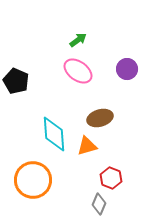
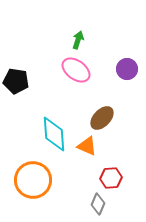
green arrow: rotated 36 degrees counterclockwise
pink ellipse: moved 2 px left, 1 px up
black pentagon: rotated 15 degrees counterclockwise
brown ellipse: moved 2 px right; rotated 30 degrees counterclockwise
orange triangle: rotated 40 degrees clockwise
red hexagon: rotated 25 degrees counterclockwise
gray diamond: moved 1 px left
